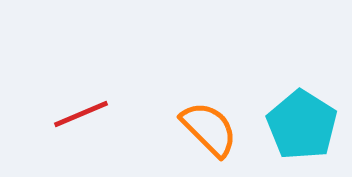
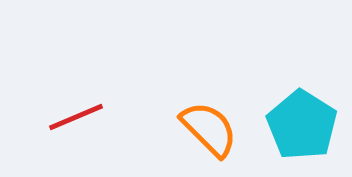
red line: moved 5 px left, 3 px down
